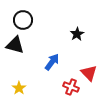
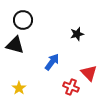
black star: rotated 16 degrees clockwise
